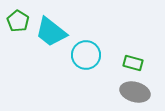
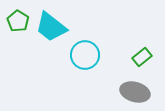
cyan trapezoid: moved 5 px up
cyan circle: moved 1 px left
green rectangle: moved 9 px right, 6 px up; rotated 54 degrees counterclockwise
